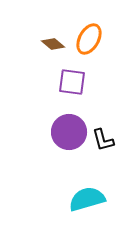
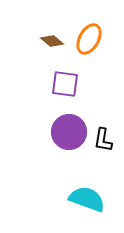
brown diamond: moved 1 px left, 3 px up
purple square: moved 7 px left, 2 px down
black L-shape: rotated 25 degrees clockwise
cyan semicircle: rotated 36 degrees clockwise
